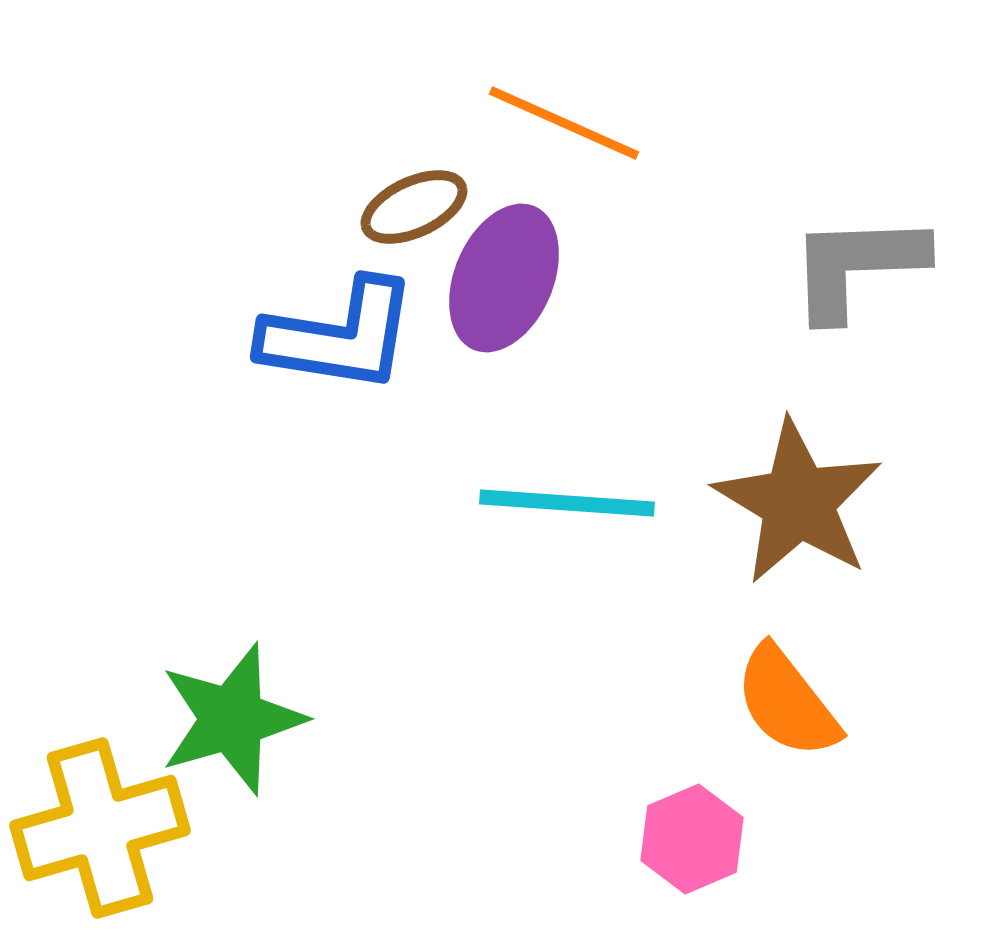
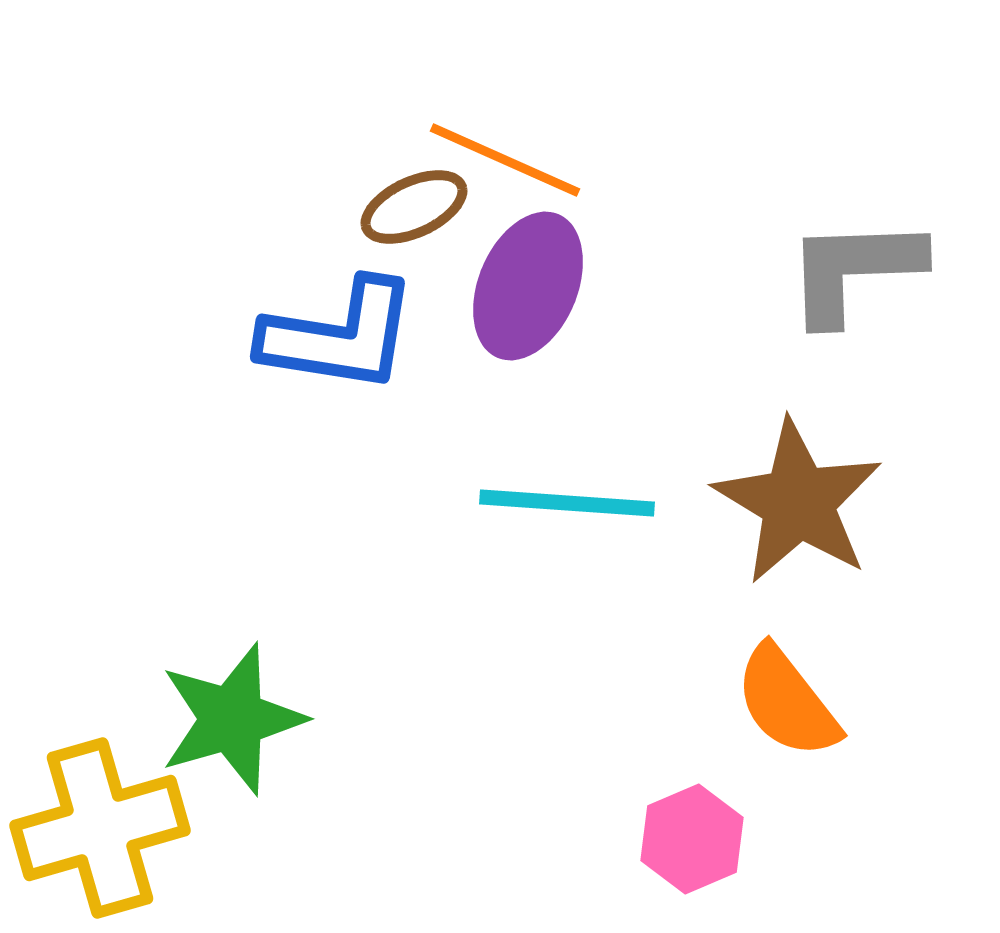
orange line: moved 59 px left, 37 px down
gray L-shape: moved 3 px left, 4 px down
purple ellipse: moved 24 px right, 8 px down
